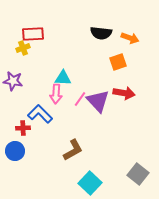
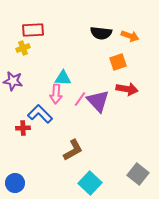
red rectangle: moved 4 px up
orange arrow: moved 2 px up
red arrow: moved 3 px right, 4 px up
blue circle: moved 32 px down
